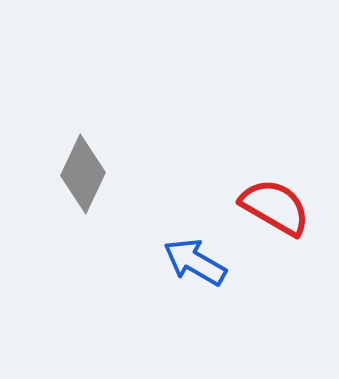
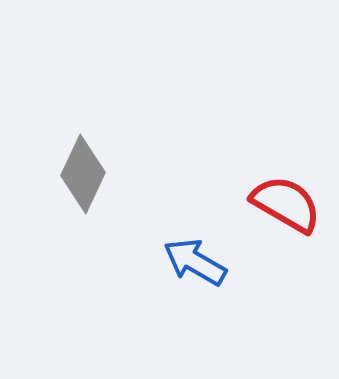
red semicircle: moved 11 px right, 3 px up
